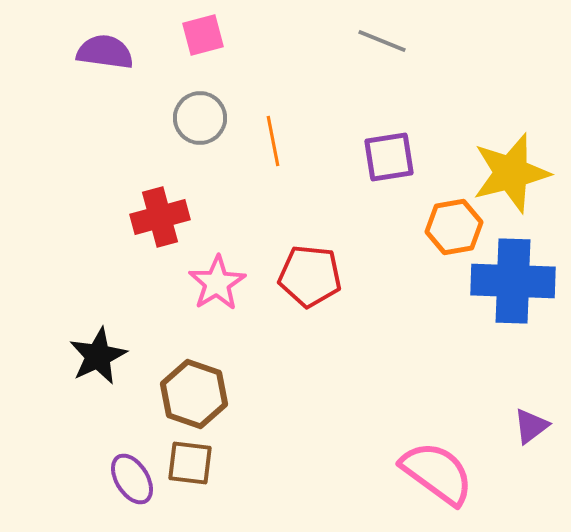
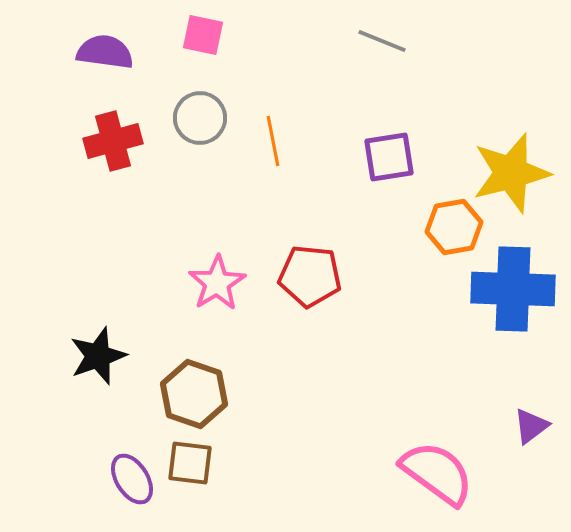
pink square: rotated 27 degrees clockwise
red cross: moved 47 px left, 76 px up
blue cross: moved 8 px down
black star: rotated 6 degrees clockwise
